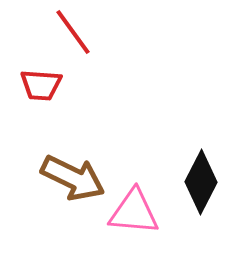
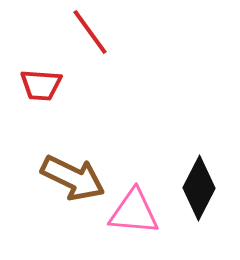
red line: moved 17 px right
black diamond: moved 2 px left, 6 px down
